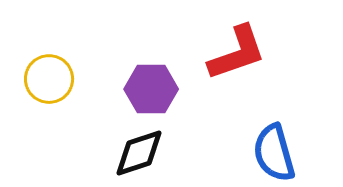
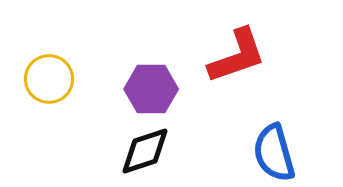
red L-shape: moved 3 px down
black diamond: moved 6 px right, 2 px up
